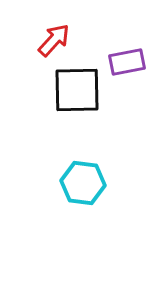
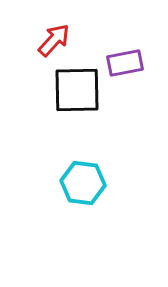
purple rectangle: moved 2 px left, 1 px down
